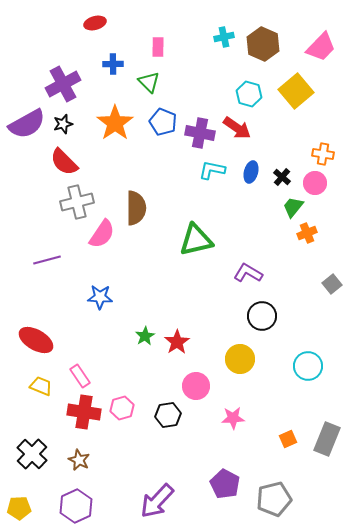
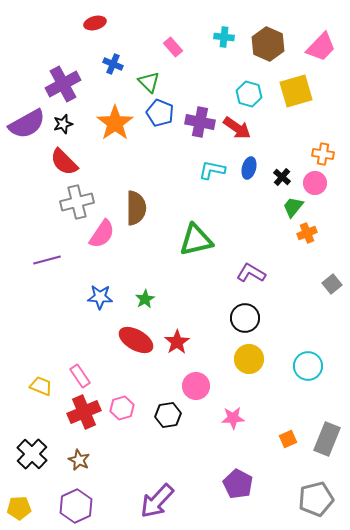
cyan cross at (224, 37): rotated 18 degrees clockwise
brown hexagon at (263, 44): moved 5 px right
pink rectangle at (158, 47): moved 15 px right; rotated 42 degrees counterclockwise
blue cross at (113, 64): rotated 24 degrees clockwise
yellow square at (296, 91): rotated 24 degrees clockwise
blue pentagon at (163, 122): moved 3 px left, 9 px up
purple cross at (200, 133): moved 11 px up
blue ellipse at (251, 172): moved 2 px left, 4 px up
purple L-shape at (248, 273): moved 3 px right
black circle at (262, 316): moved 17 px left, 2 px down
green star at (145, 336): moved 37 px up
red ellipse at (36, 340): moved 100 px right
yellow circle at (240, 359): moved 9 px right
red cross at (84, 412): rotated 32 degrees counterclockwise
purple pentagon at (225, 484): moved 13 px right
gray pentagon at (274, 499): moved 42 px right
